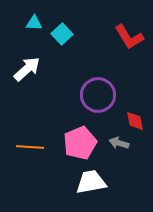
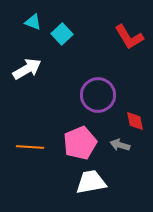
cyan triangle: moved 1 px left, 1 px up; rotated 18 degrees clockwise
white arrow: rotated 12 degrees clockwise
gray arrow: moved 1 px right, 2 px down
